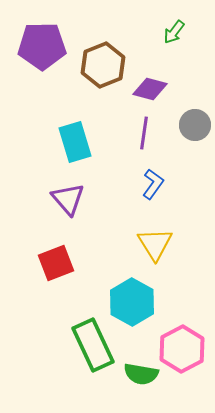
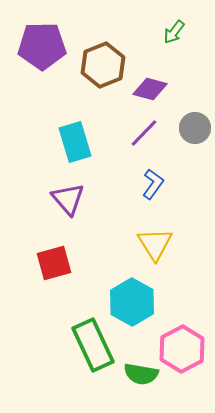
gray circle: moved 3 px down
purple line: rotated 36 degrees clockwise
red square: moved 2 px left; rotated 6 degrees clockwise
